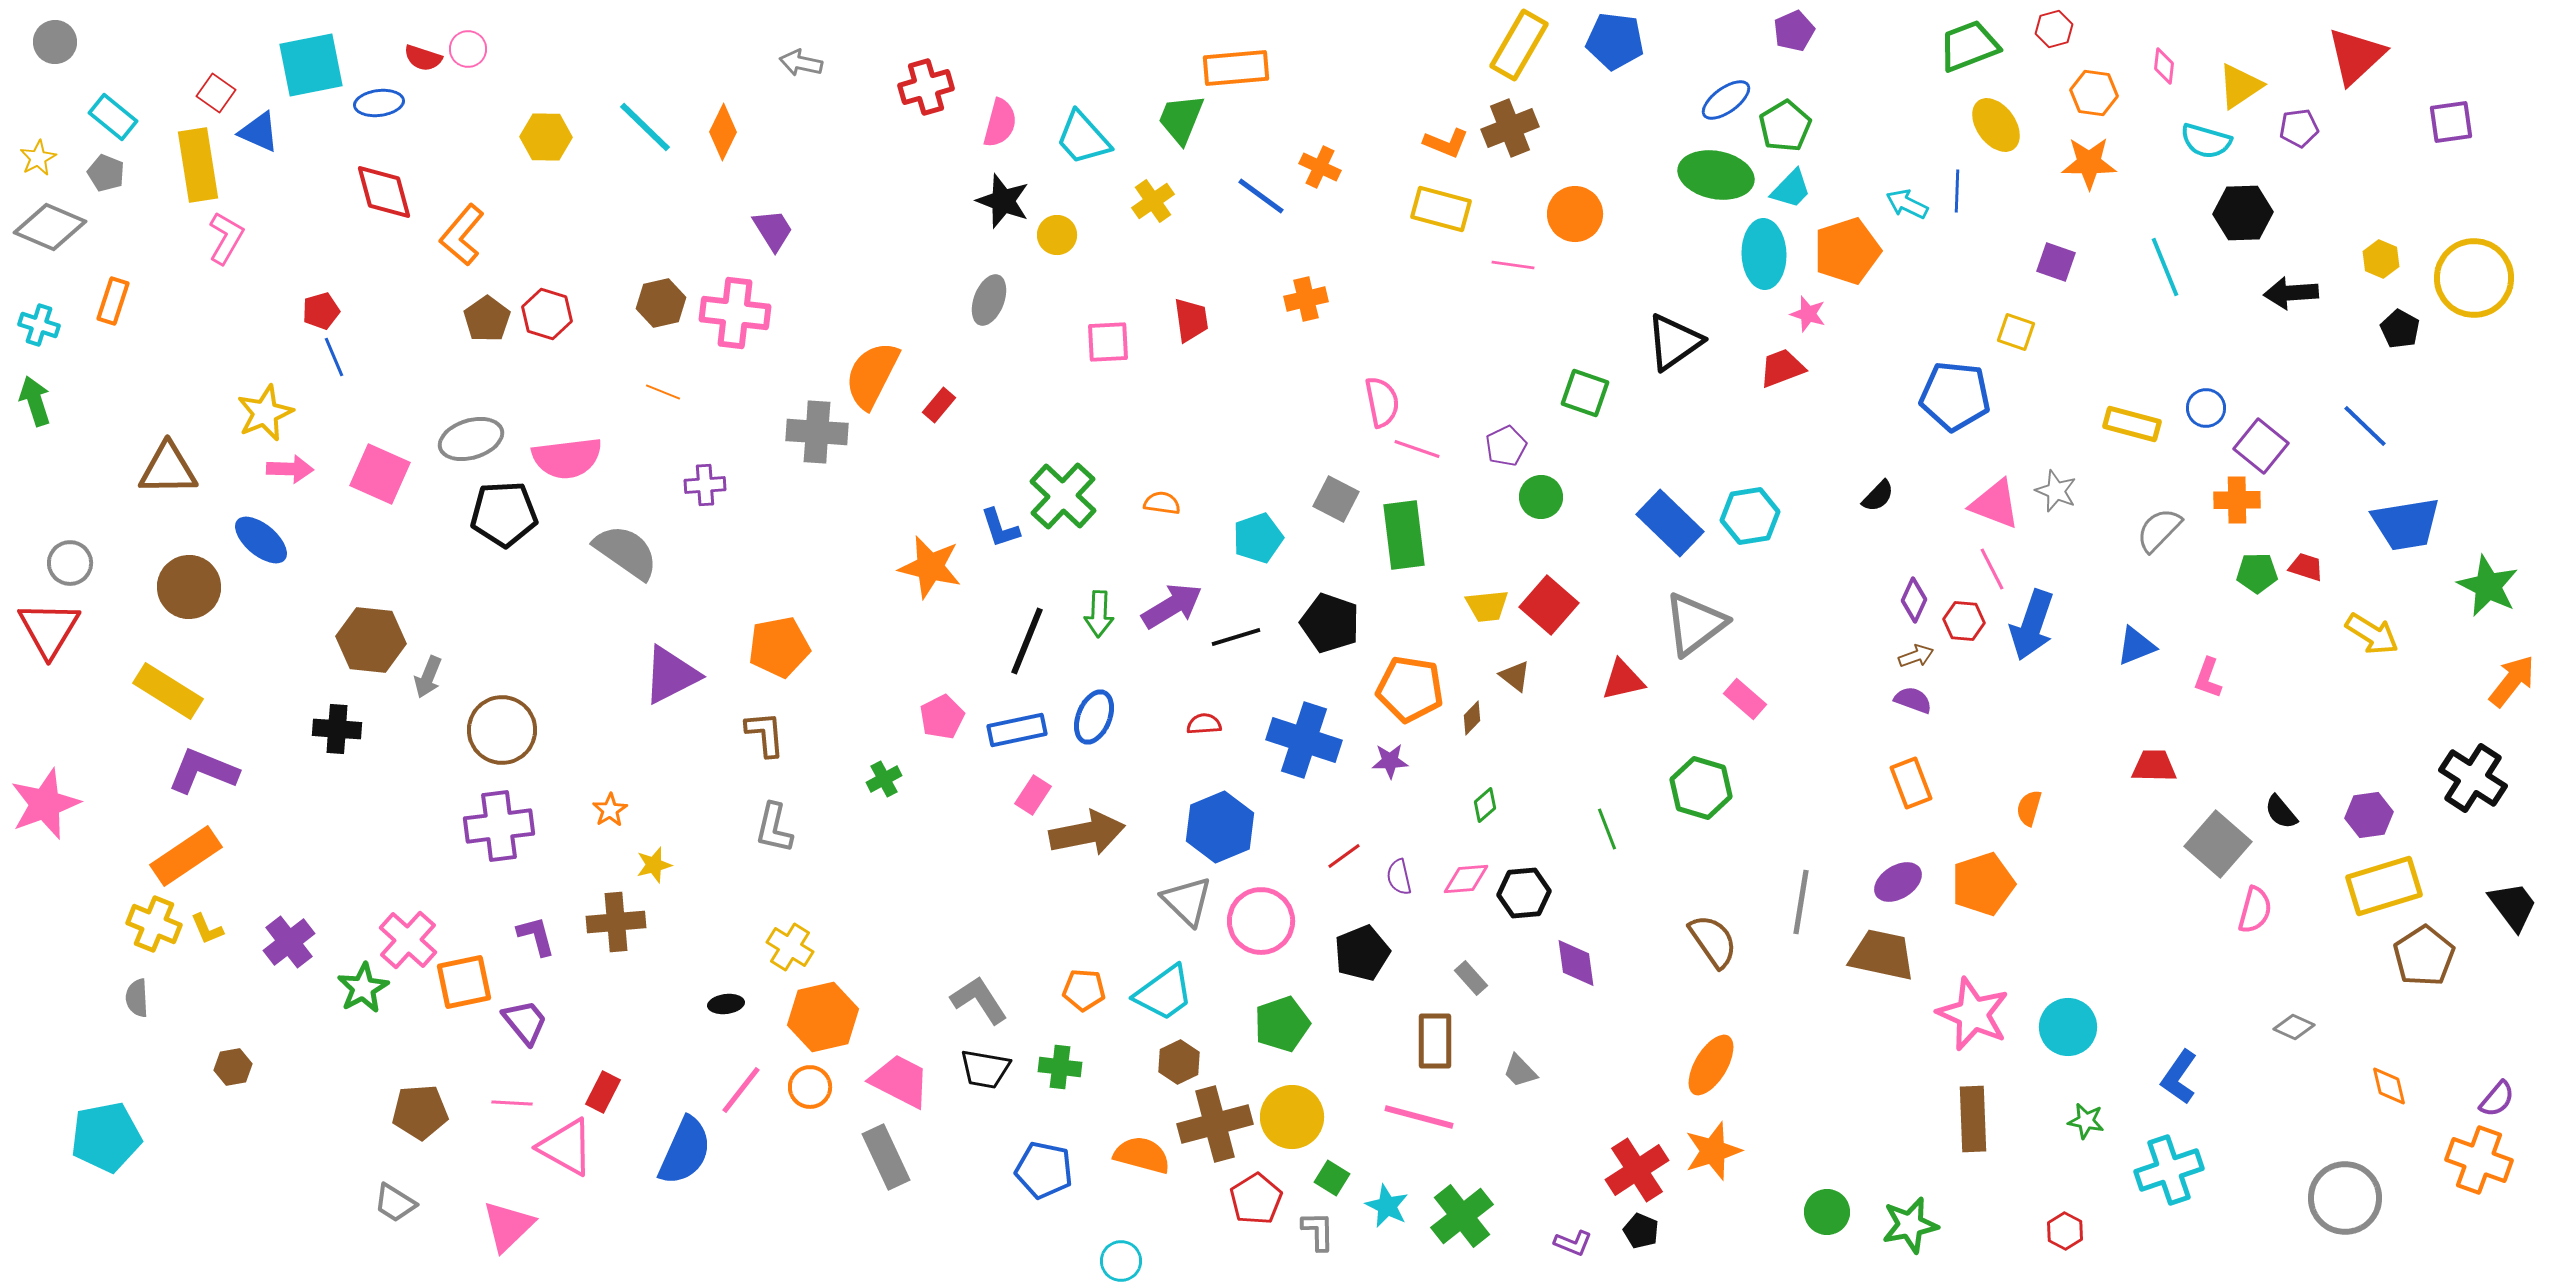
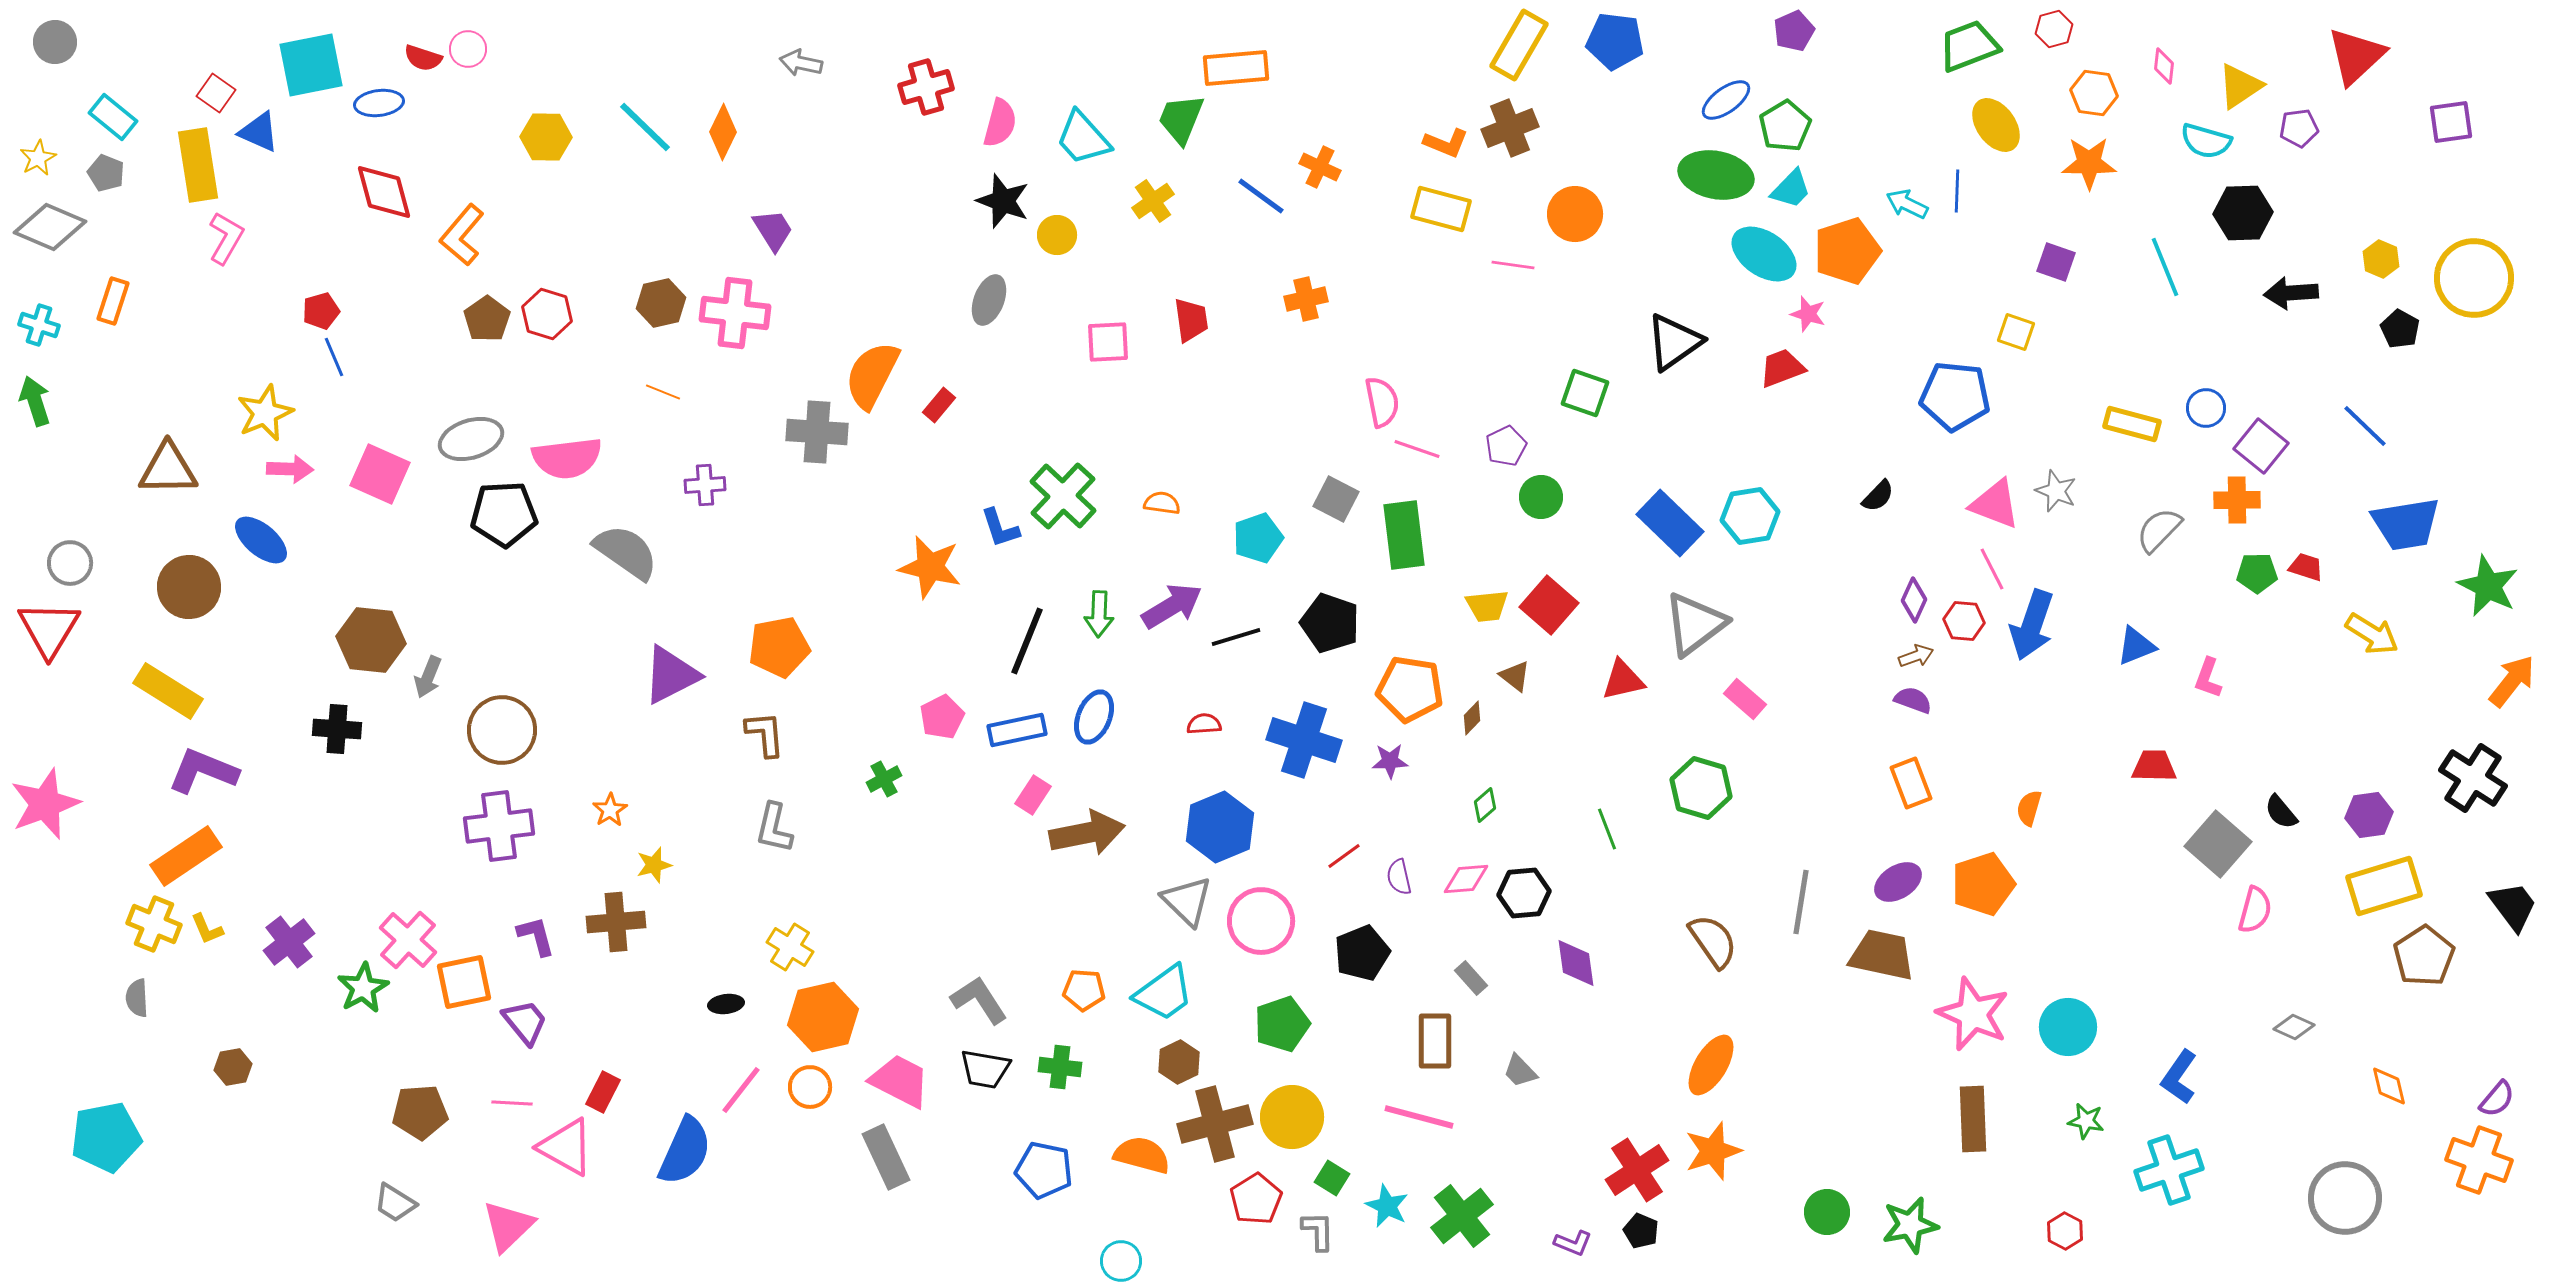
cyan ellipse at (1764, 254): rotated 54 degrees counterclockwise
